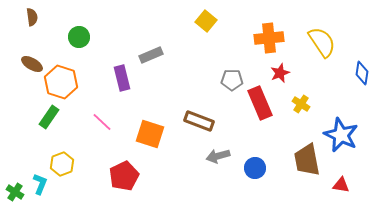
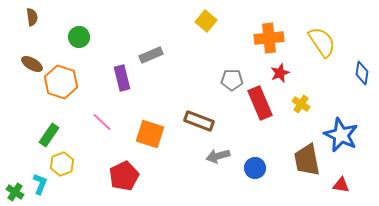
green rectangle: moved 18 px down
